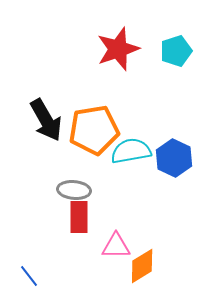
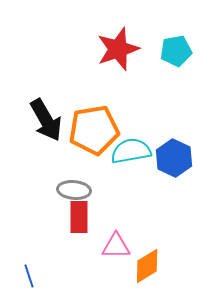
cyan pentagon: rotated 8 degrees clockwise
orange diamond: moved 5 px right
blue line: rotated 20 degrees clockwise
